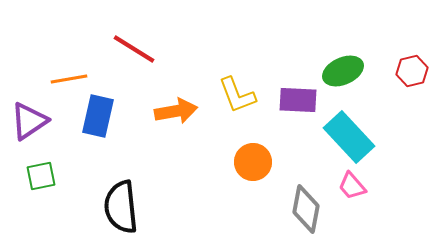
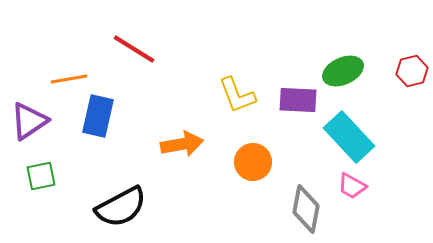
orange arrow: moved 6 px right, 33 px down
pink trapezoid: rotated 20 degrees counterclockwise
black semicircle: rotated 112 degrees counterclockwise
